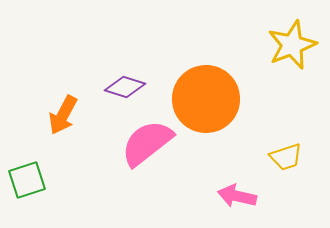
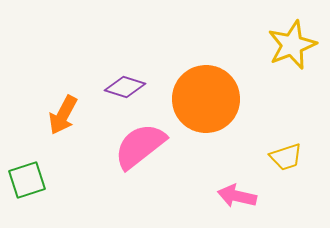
pink semicircle: moved 7 px left, 3 px down
